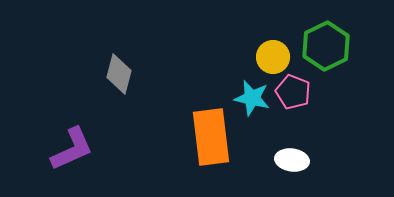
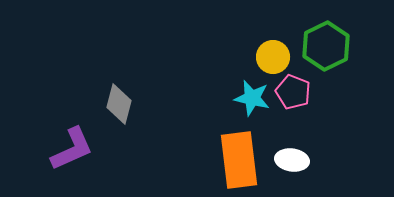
gray diamond: moved 30 px down
orange rectangle: moved 28 px right, 23 px down
